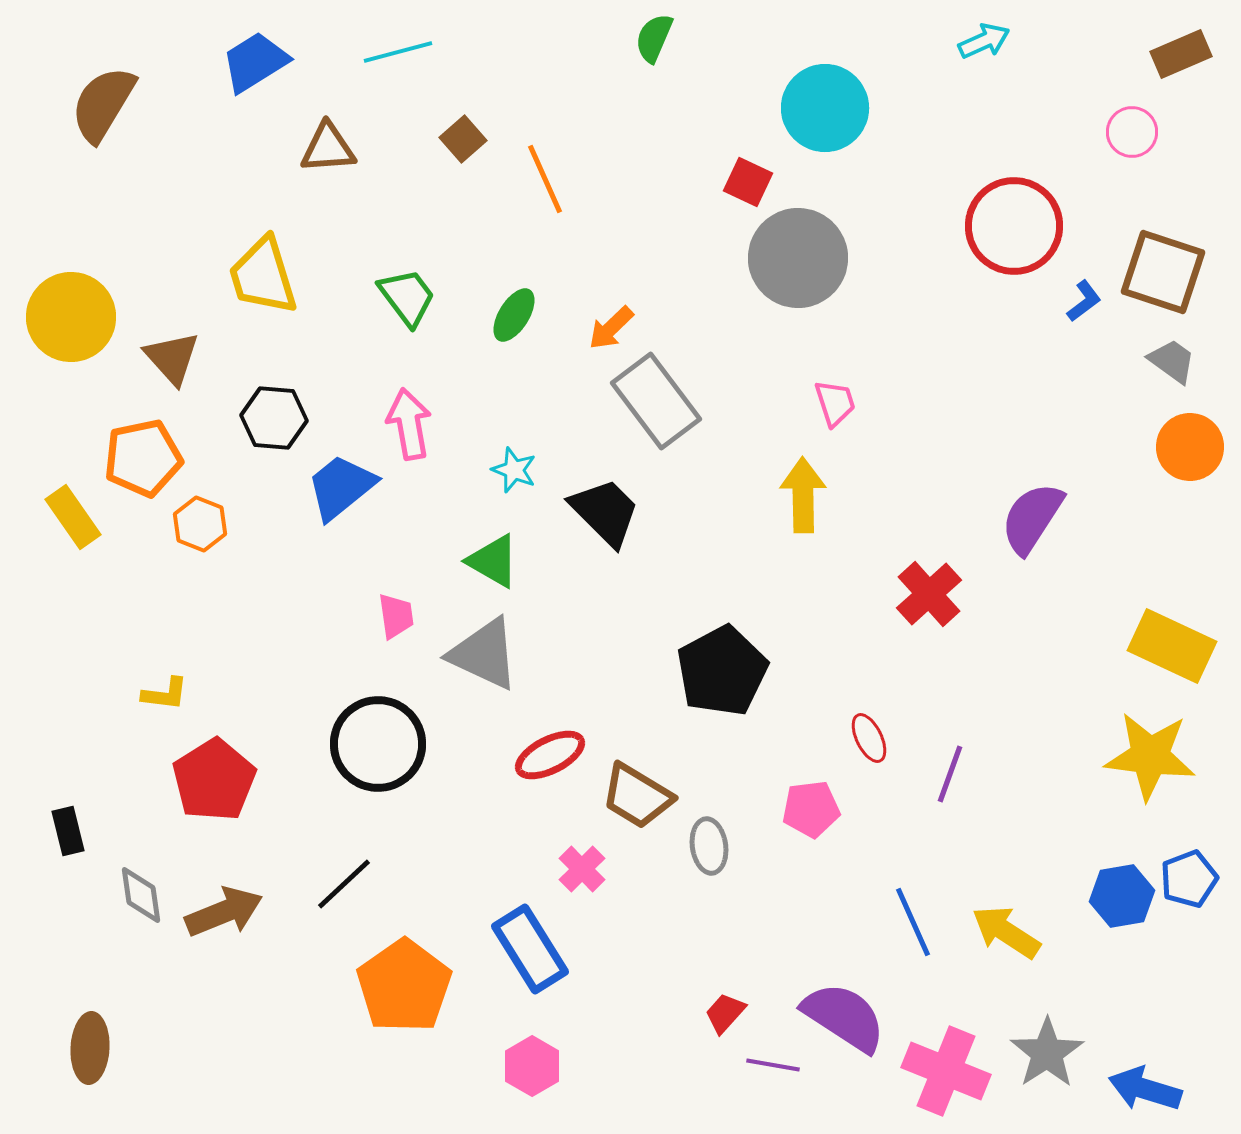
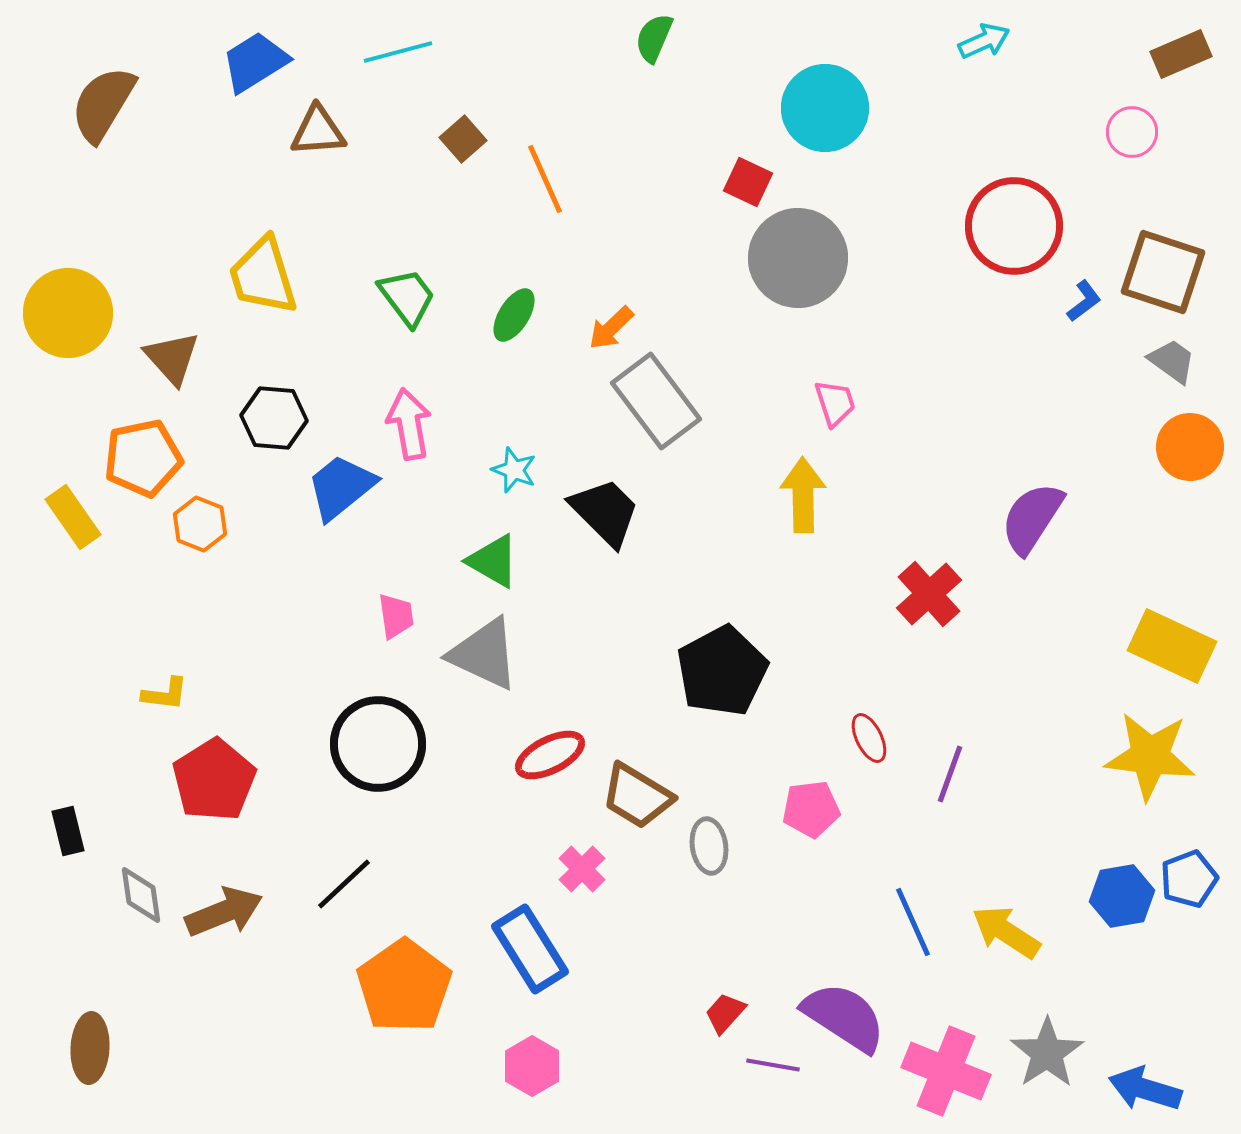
brown triangle at (328, 148): moved 10 px left, 17 px up
yellow circle at (71, 317): moved 3 px left, 4 px up
